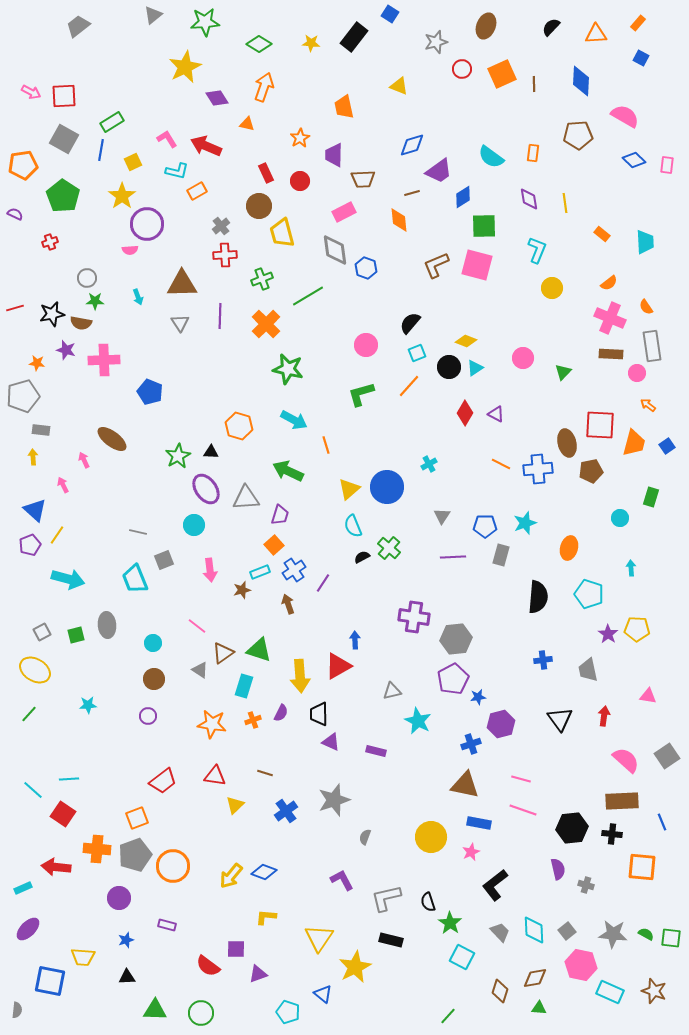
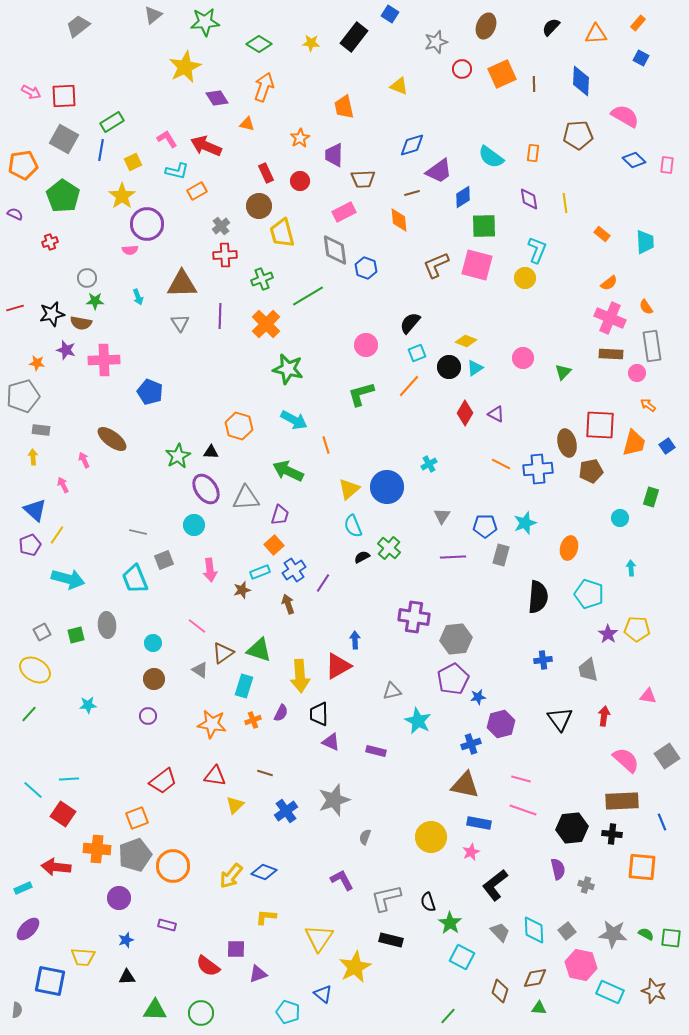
yellow circle at (552, 288): moved 27 px left, 10 px up
